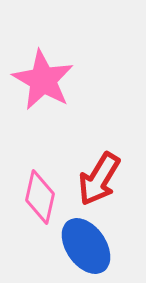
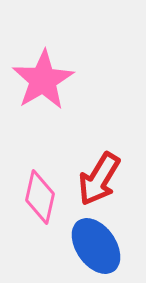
pink star: rotated 12 degrees clockwise
blue ellipse: moved 10 px right
